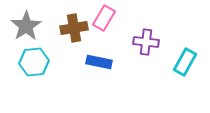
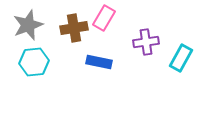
gray star: moved 2 px right, 1 px up; rotated 12 degrees clockwise
purple cross: rotated 15 degrees counterclockwise
cyan rectangle: moved 4 px left, 4 px up
